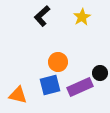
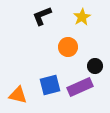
black L-shape: rotated 20 degrees clockwise
orange circle: moved 10 px right, 15 px up
black circle: moved 5 px left, 7 px up
